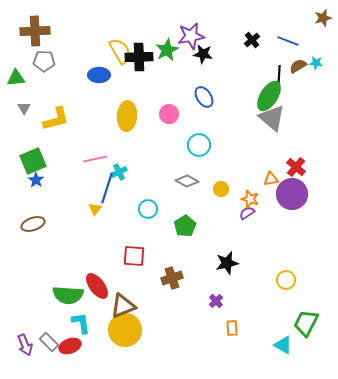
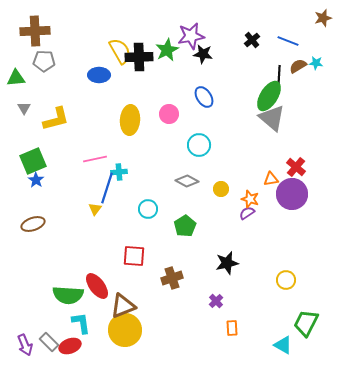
yellow ellipse at (127, 116): moved 3 px right, 4 px down
cyan cross at (119, 172): rotated 21 degrees clockwise
